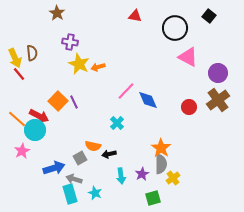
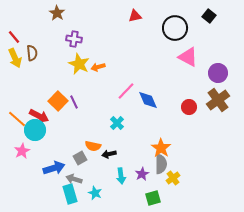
red triangle: rotated 24 degrees counterclockwise
purple cross: moved 4 px right, 3 px up
red line: moved 5 px left, 37 px up
